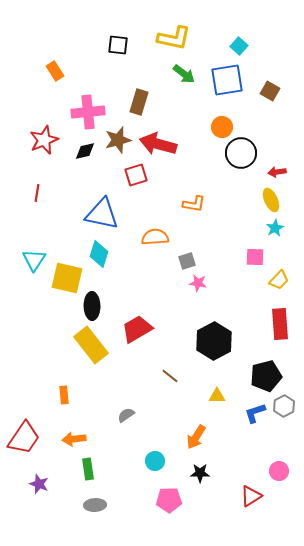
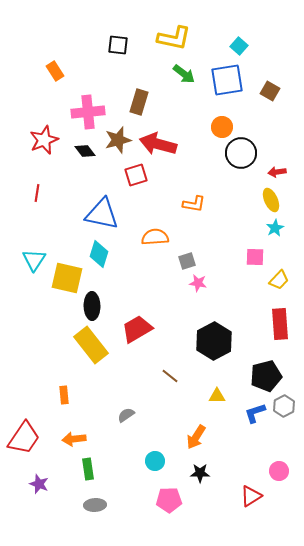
black diamond at (85, 151): rotated 65 degrees clockwise
